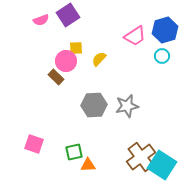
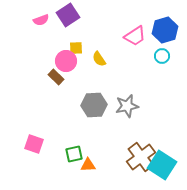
yellow semicircle: rotated 77 degrees counterclockwise
green square: moved 2 px down
